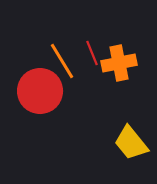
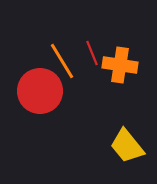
orange cross: moved 1 px right, 2 px down; rotated 20 degrees clockwise
yellow trapezoid: moved 4 px left, 3 px down
